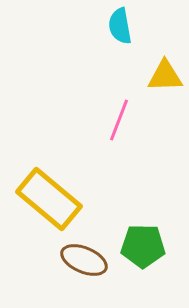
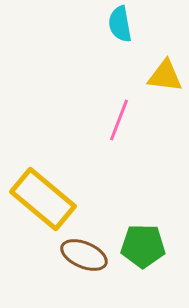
cyan semicircle: moved 2 px up
yellow triangle: rotated 9 degrees clockwise
yellow rectangle: moved 6 px left
brown ellipse: moved 5 px up
